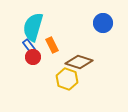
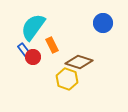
cyan semicircle: rotated 20 degrees clockwise
blue rectangle: moved 5 px left, 4 px down
